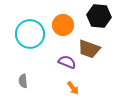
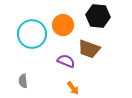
black hexagon: moved 1 px left
cyan circle: moved 2 px right
purple semicircle: moved 1 px left, 1 px up
